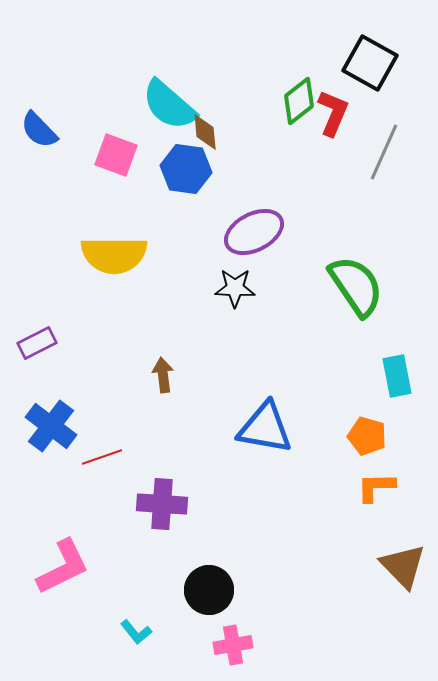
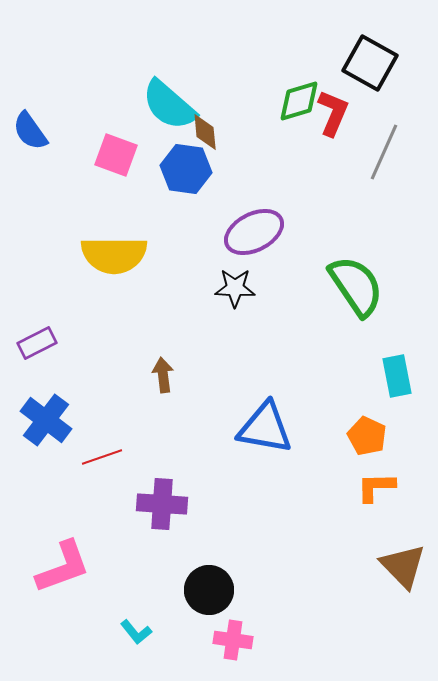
green diamond: rotated 21 degrees clockwise
blue semicircle: moved 9 px left, 1 px down; rotated 9 degrees clockwise
blue cross: moved 5 px left, 6 px up
orange pentagon: rotated 9 degrees clockwise
pink L-shape: rotated 6 degrees clockwise
pink cross: moved 5 px up; rotated 18 degrees clockwise
